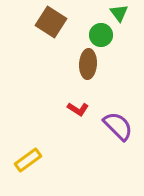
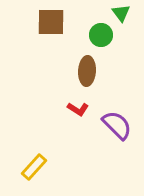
green triangle: moved 2 px right
brown square: rotated 32 degrees counterclockwise
brown ellipse: moved 1 px left, 7 px down
purple semicircle: moved 1 px left, 1 px up
yellow rectangle: moved 6 px right, 7 px down; rotated 12 degrees counterclockwise
